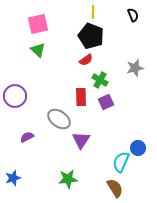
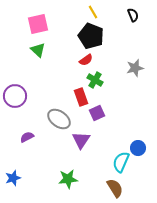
yellow line: rotated 32 degrees counterclockwise
green cross: moved 5 px left
red rectangle: rotated 18 degrees counterclockwise
purple square: moved 9 px left, 11 px down
